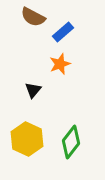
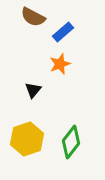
yellow hexagon: rotated 16 degrees clockwise
